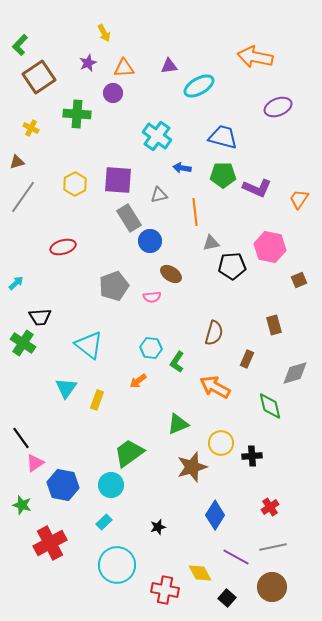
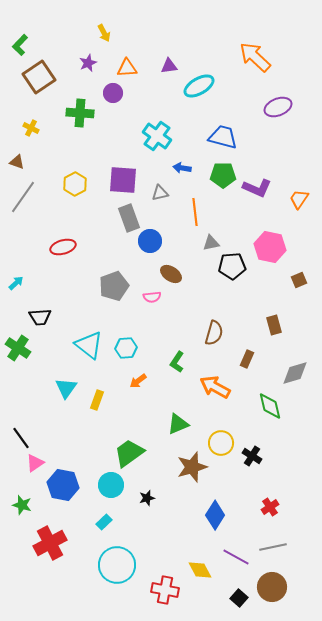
orange arrow at (255, 57): rotated 32 degrees clockwise
orange triangle at (124, 68): moved 3 px right
green cross at (77, 114): moved 3 px right, 1 px up
brown triangle at (17, 162): rotated 35 degrees clockwise
purple square at (118, 180): moved 5 px right
gray triangle at (159, 195): moved 1 px right, 2 px up
gray rectangle at (129, 218): rotated 12 degrees clockwise
green cross at (23, 343): moved 5 px left, 5 px down
cyan hexagon at (151, 348): moved 25 px left; rotated 10 degrees counterclockwise
black cross at (252, 456): rotated 36 degrees clockwise
black star at (158, 527): moved 11 px left, 29 px up
yellow diamond at (200, 573): moved 3 px up
black square at (227, 598): moved 12 px right
